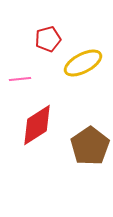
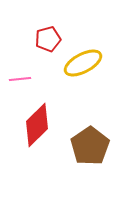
red diamond: rotated 12 degrees counterclockwise
